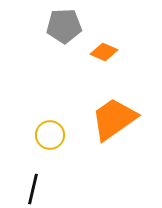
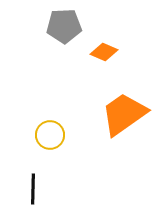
orange trapezoid: moved 10 px right, 5 px up
black line: rotated 12 degrees counterclockwise
